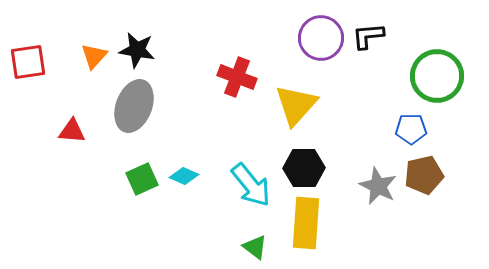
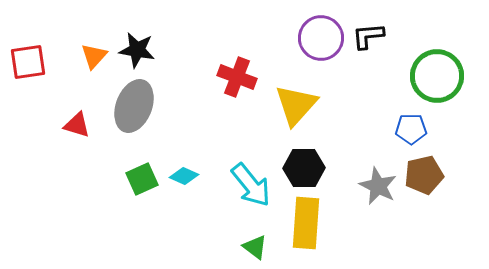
red triangle: moved 5 px right, 6 px up; rotated 12 degrees clockwise
